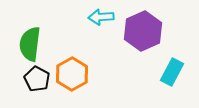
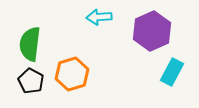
cyan arrow: moved 2 px left
purple hexagon: moved 9 px right
orange hexagon: rotated 12 degrees clockwise
black pentagon: moved 6 px left, 2 px down
